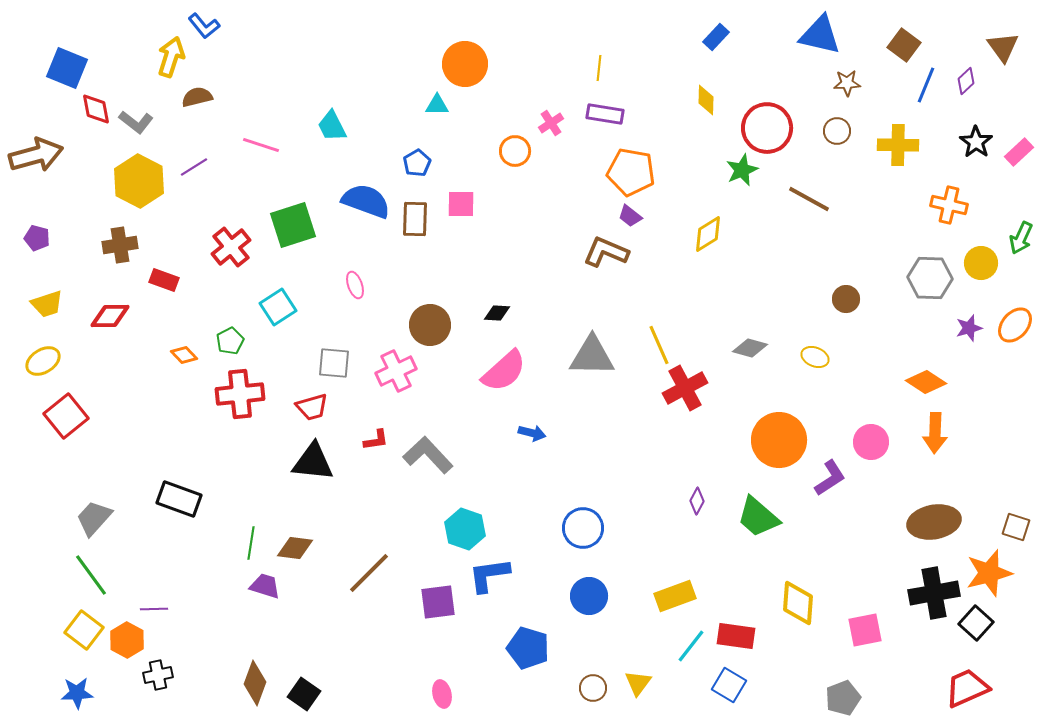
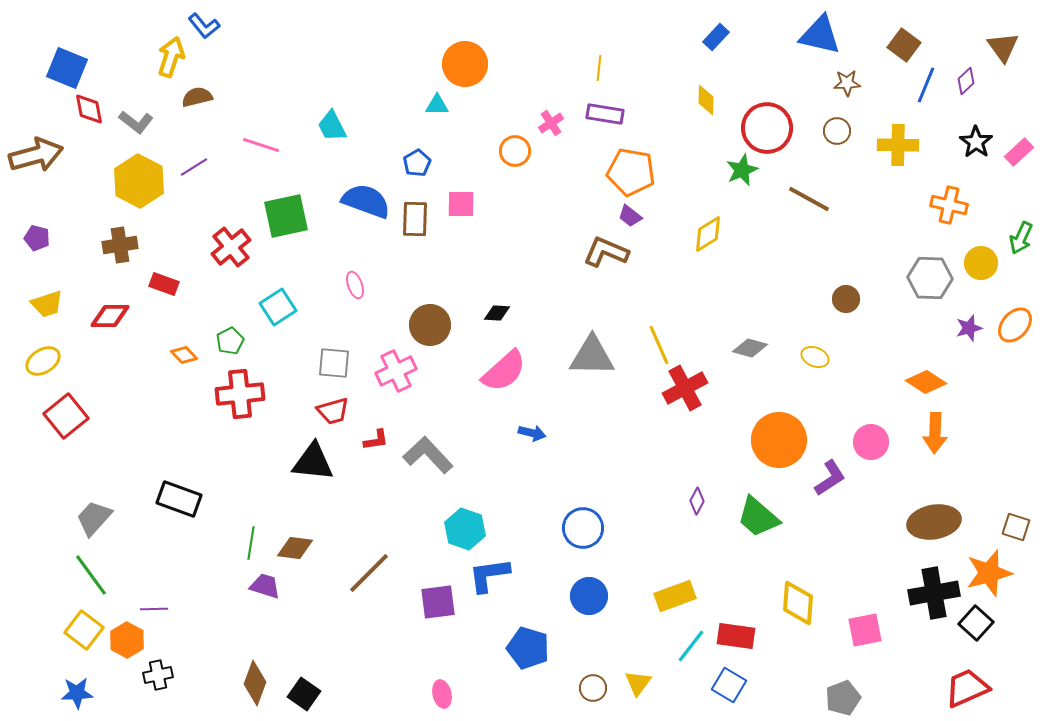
red diamond at (96, 109): moved 7 px left
green square at (293, 225): moved 7 px left, 9 px up; rotated 6 degrees clockwise
red rectangle at (164, 280): moved 4 px down
red trapezoid at (312, 407): moved 21 px right, 4 px down
